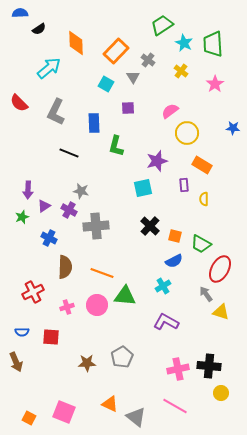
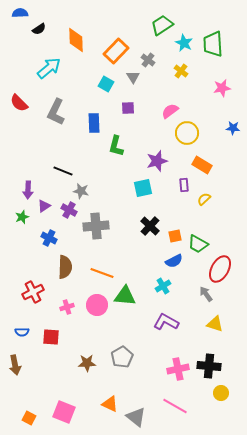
orange diamond at (76, 43): moved 3 px up
pink star at (215, 84): moved 7 px right, 4 px down; rotated 24 degrees clockwise
black line at (69, 153): moved 6 px left, 18 px down
yellow semicircle at (204, 199): rotated 48 degrees clockwise
orange square at (175, 236): rotated 24 degrees counterclockwise
green trapezoid at (201, 244): moved 3 px left
yellow triangle at (221, 312): moved 6 px left, 12 px down
brown arrow at (16, 362): moved 1 px left, 3 px down; rotated 12 degrees clockwise
